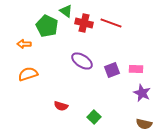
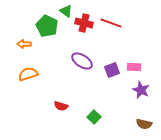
pink rectangle: moved 2 px left, 2 px up
purple star: moved 1 px left, 3 px up
